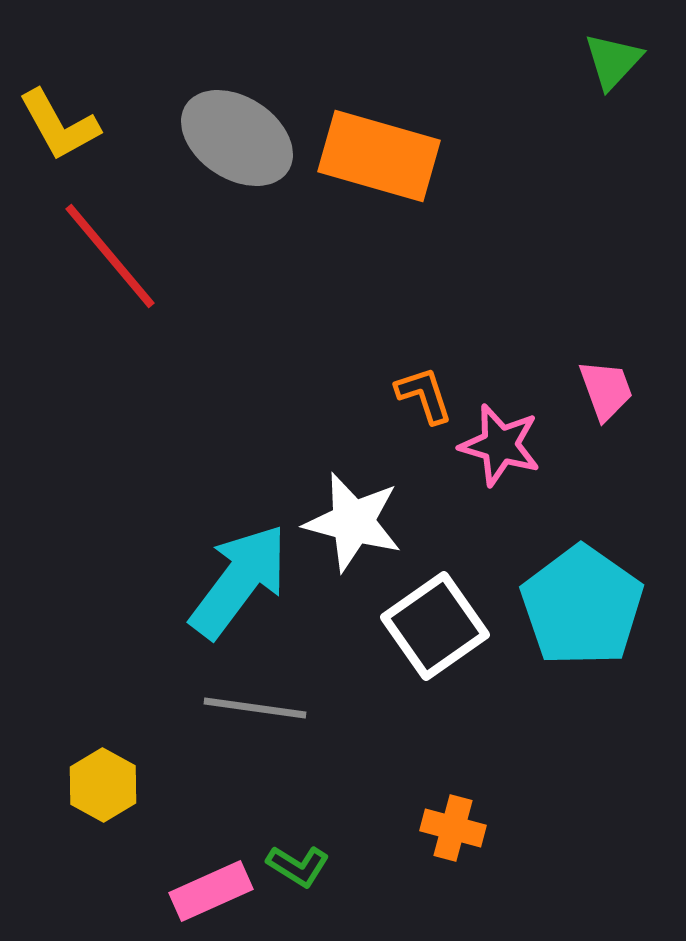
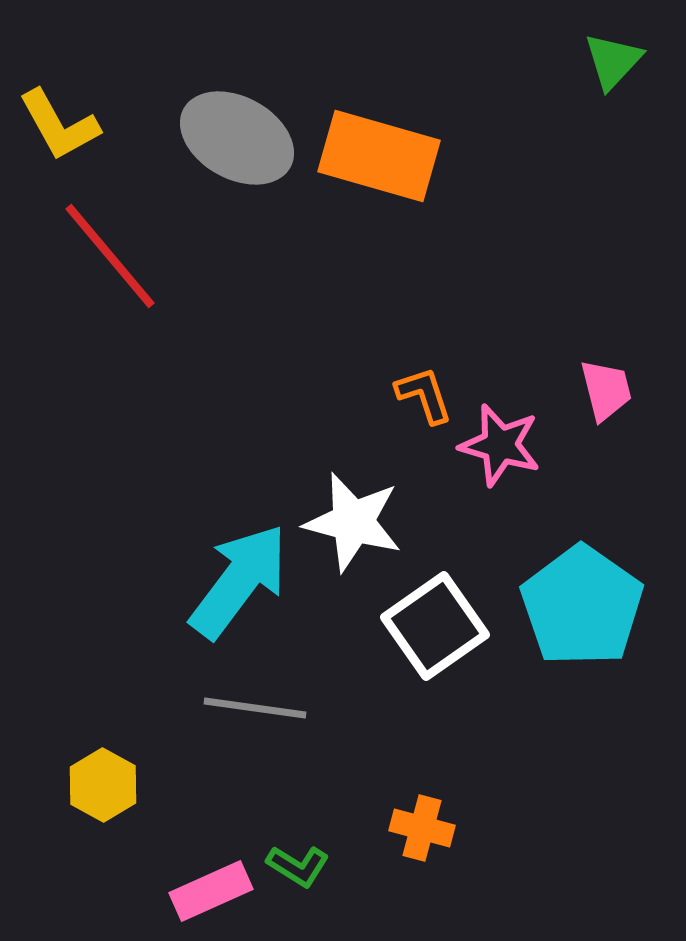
gray ellipse: rotated 4 degrees counterclockwise
pink trapezoid: rotated 6 degrees clockwise
orange cross: moved 31 px left
